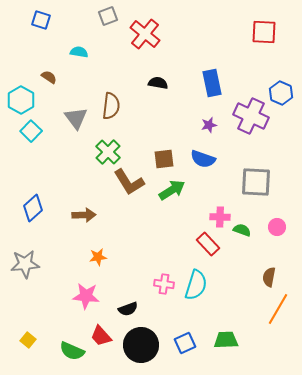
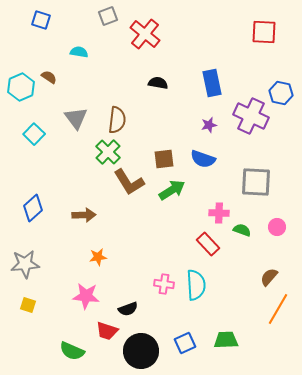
blue hexagon at (281, 93): rotated 10 degrees counterclockwise
cyan hexagon at (21, 100): moved 13 px up; rotated 8 degrees clockwise
brown semicircle at (111, 106): moved 6 px right, 14 px down
cyan square at (31, 131): moved 3 px right, 3 px down
pink cross at (220, 217): moved 1 px left, 4 px up
brown semicircle at (269, 277): rotated 30 degrees clockwise
cyan semicircle at (196, 285): rotated 20 degrees counterclockwise
red trapezoid at (101, 336): moved 6 px right, 5 px up; rotated 30 degrees counterclockwise
yellow square at (28, 340): moved 35 px up; rotated 21 degrees counterclockwise
black circle at (141, 345): moved 6 px down
